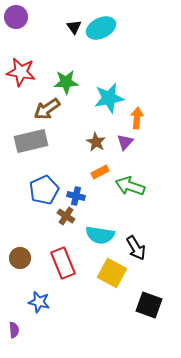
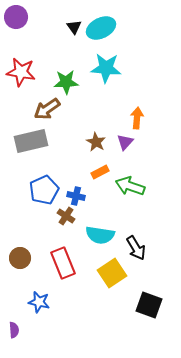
cyan star: moved 3 px left, 30 px up; rotated 16 degrees clockwise
yellow square: rotated 28 degrees clockwise
